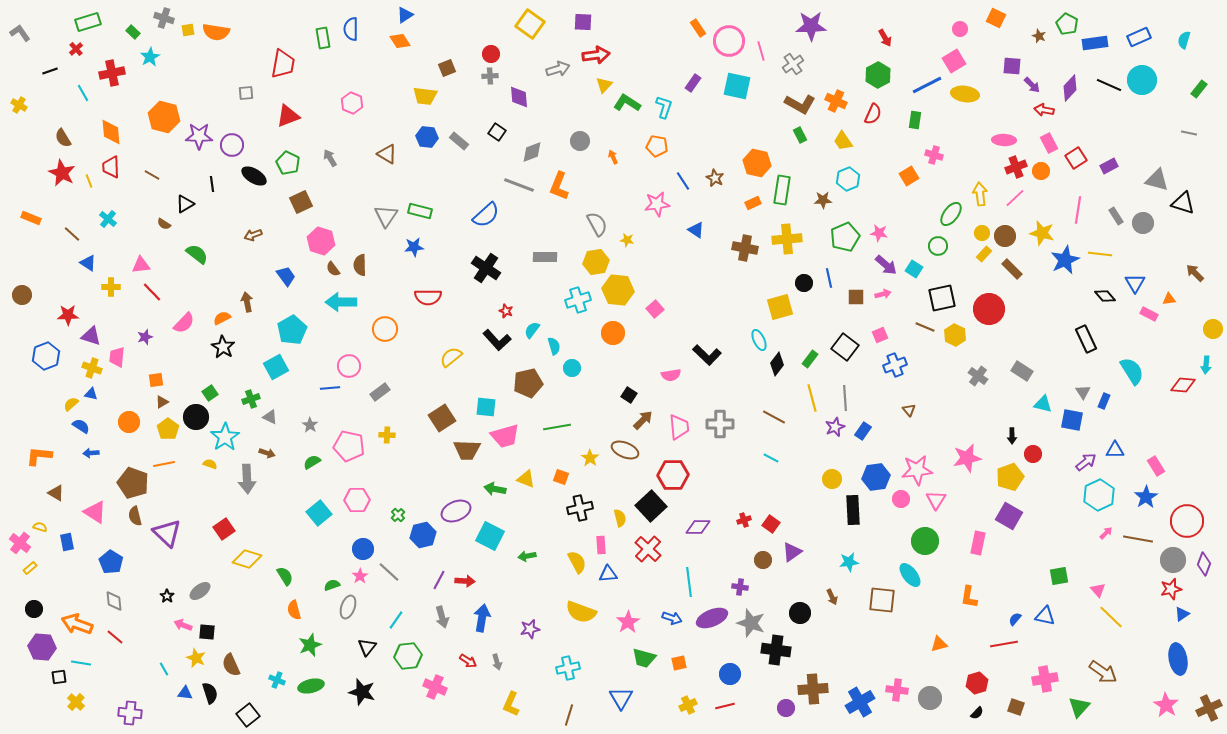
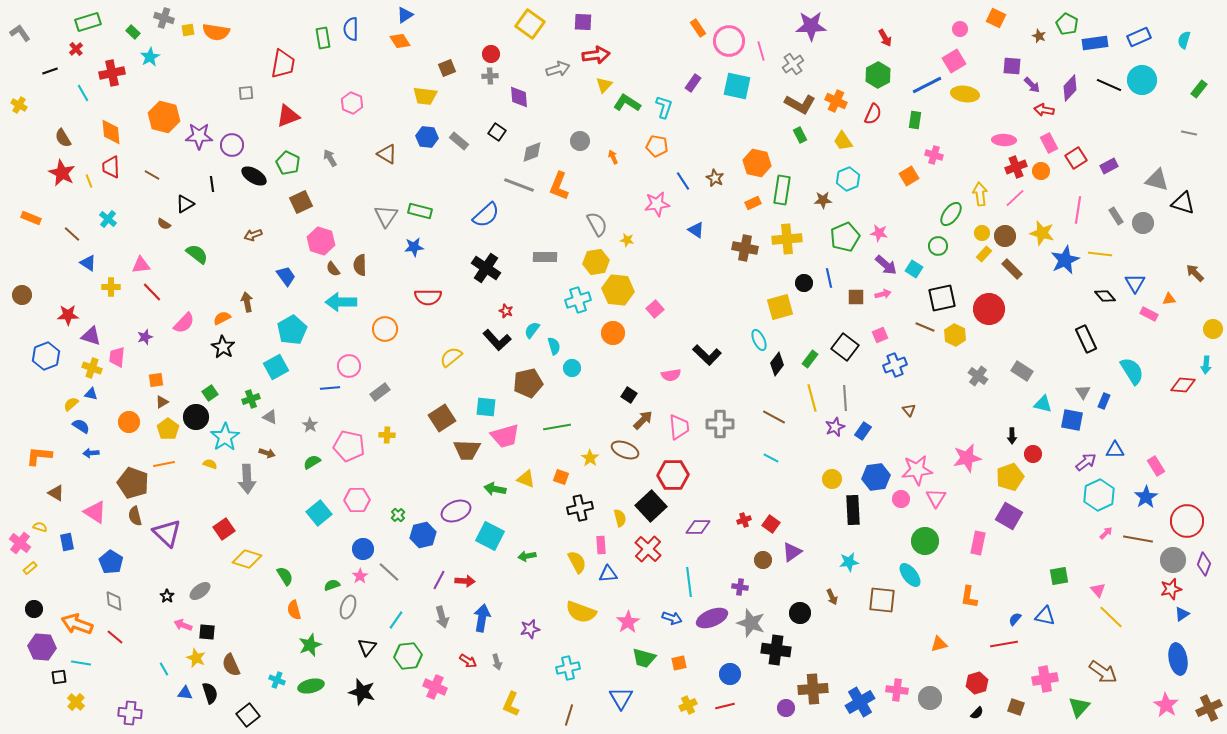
pink triangle at (936, 500): moved 2 px up
